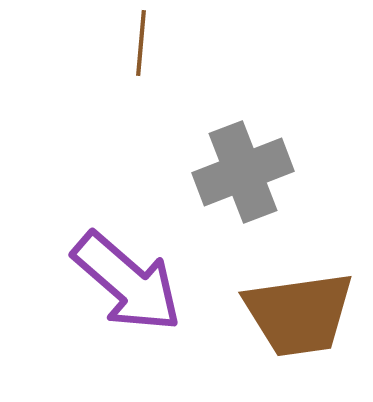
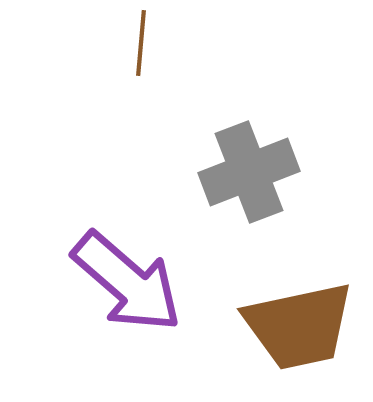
gray cross: moved 6 px right
brown trapezoid: moved 12 px down; rotated 4 degrees counterclockwise
